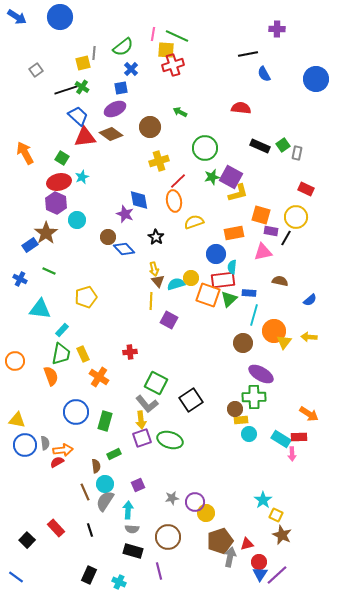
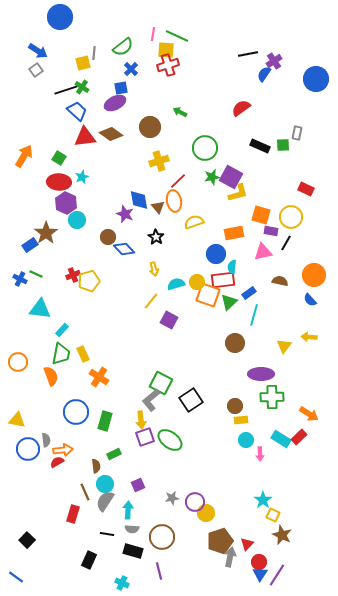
blue arrow at (17, 17): moved 21 px right, 34 px down
purple cross at (277, 29): moved 3 px left, 32 px down; rotated 35 degrees counterclockwise
red cross at (173, 65): moved 5 px left
blue semicircle at (264, 74): rotated 63 degrees clockwise
red semicircle at (241, 108): rotated 42 degrees counterclockwise
purple ellipse at (115, 109): moved 6 px up
blue trapezoid at (78, 116): moved 1 px left, 5 px up
green square at (283, 145): rotated 32 degrees clockwise
orange arrow at (25, 153): moved 1 px left, 3 px down; rotated 60 degrees clockwise
gray rectangle at (297, 153): moved 20 px up
green square at (62, 158): moved 3 px left
red ellipse at (59, 182): rotated 15 degrees clockwise
purple hexagon at (56, 203): moved 10 px right
yellow circle at (296, 217): moved 5 px left
black line at (286, 238): moved 5 px down
green line at (49, 271): moved 13 px left, 3 px down
yellow circle at (191, 278): moved 6 px right, 4 px down
brown triangle at (158, 281): moved 74 px up
blue rectangle at (249, 293): rotated 40 degrees counterclockwise
yellow pentagon at (86, 297): moved 3 px right, 16 px up
green triangle at (229, 299): moved 3 px down
blue semicircle at (310, 300): rotated 88 degrees clockwise
yellow line at (151, 301): rotated 36 degrees clockwise
orange circle at (274, 331): moved 40 px right, 56 px up
yellow triangle at (284, 342): moved 4 px down
brown circle at (243, 343): moved 8 px left
red cross at (130, 352): moved 57 px left, 77 px up; rotated 16 degrees counterclockwise
orange circle at (15, 361): moved 3 px right, 1 px down
purple ellipse at (261, 374): rotated 30 degrees counterclockwise
green square at (156, 383): moved 5 px right
green cross at (254, 397): moved 18 px right
gray L-shape at (147, 404): moved 4 px right, 4 px up; rotated 90 degrees clockwise
brown circle at (235, 409): moved 3 px up
cyan circle at (249, 434): moved 3 px left, 6 px down
red rectangle at (299, 437): rotated 42 degrees counterclockwise
purple square at (142, 438): moved 3 px right, 1 px up
green ellipse at (170, 440): rotated 20 degrees clockwise
gray semicircle at (45, 443): moved 1 px right, 3 px up
blue circle at (25, 445): moved 3 px right, 4 px down
pink arrow at (292, 454): moved 32 px left
yellow square at (276, 515): moved 3 px left
red rectangle at (56, 528): moved 17 px right, 14 px up; rotated 60 degrees clockwise
black line at (90, 530): moved 17 px right, 4 px down; rotated 64 degrees counterclockwise
brown circle at (168, 537): moved 6 px left
red triangle at (247, 544): rotated 32 degrees counterclockwise
black rectangle at (89, 575): moved 15 px up
purple line at (277, 575): rotated 15 degrees counterclockwise
cyan cross at (119, 582): moved 3 px right, 1 px down
